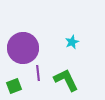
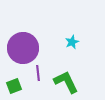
green L-shape: moved 2 px down
